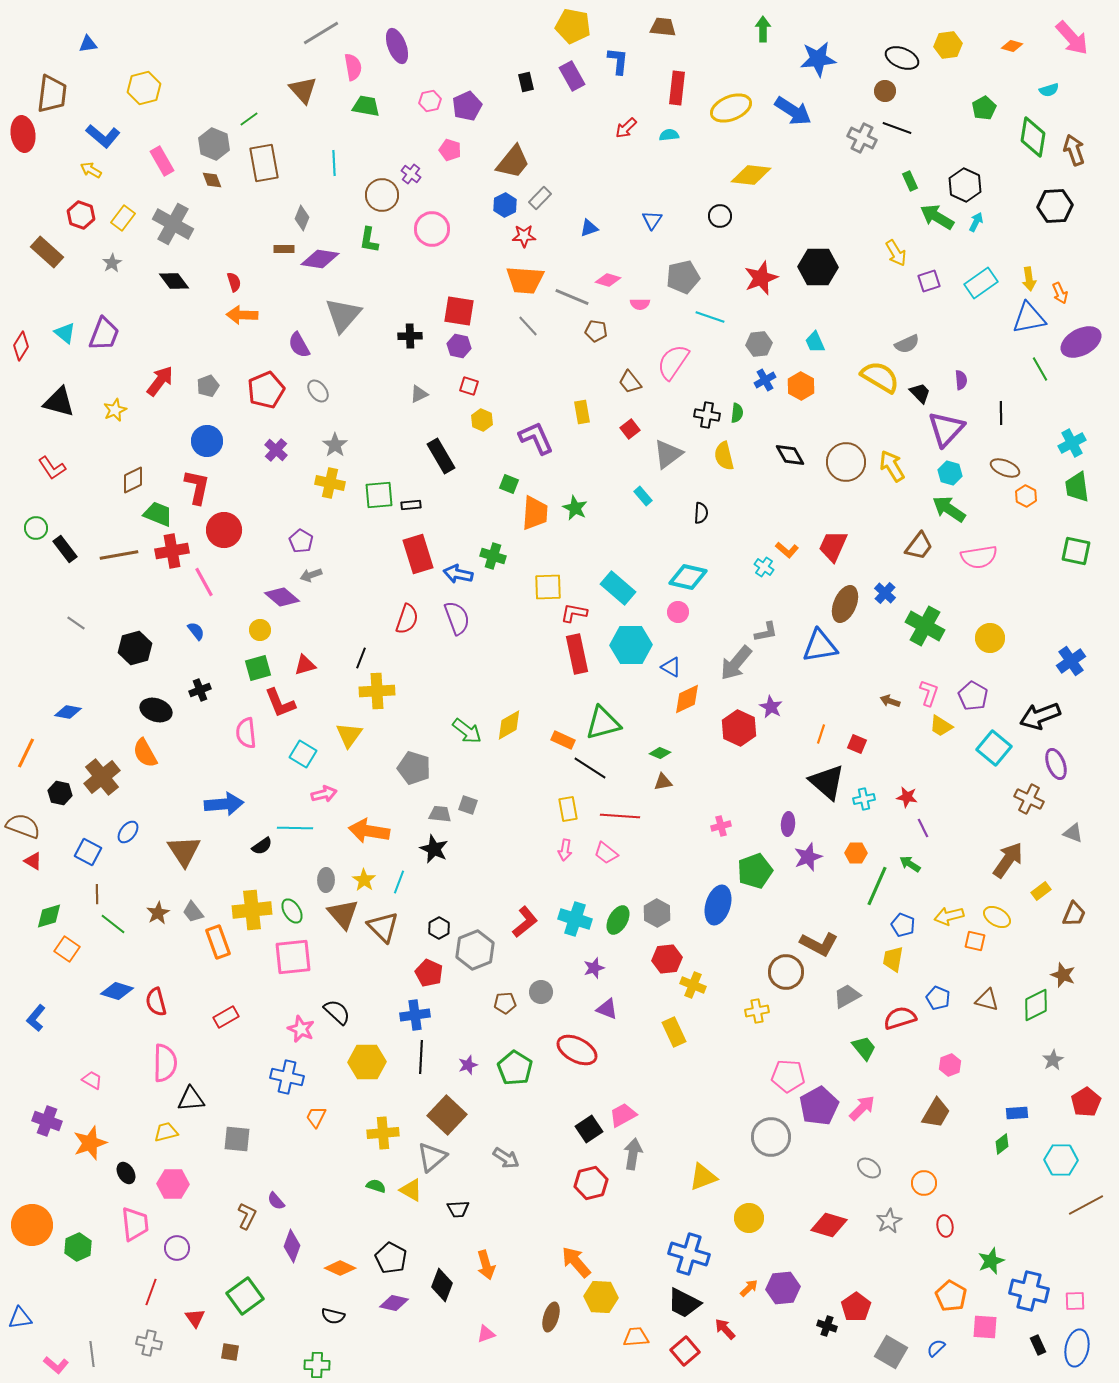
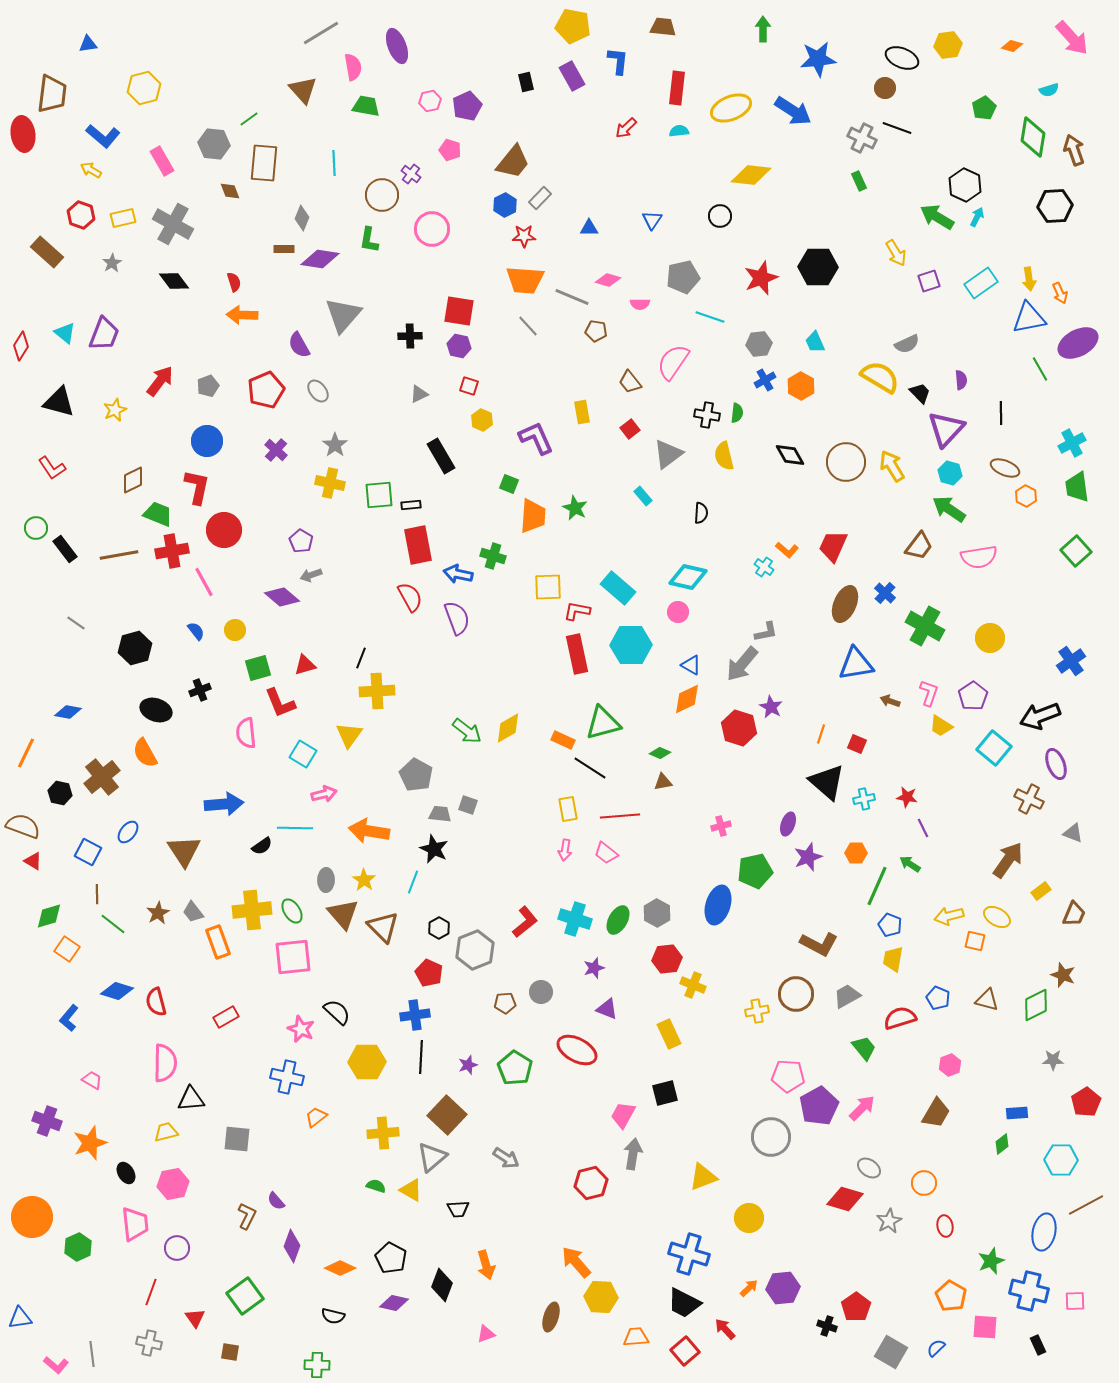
brown circle at (885, 91): moved 3 px up
cyan semicircle at (669, 135): moved 10 px right, 4 px up
gray hexagon at (214, 144): rotated 16 degrees counterclockwise
brown rectangle at (264, 163): rotated 15 degrees clockwise
brown diamond at (212, 180): moved 18 px right, 11 px down
green rectangle at (910, 181): moved 51 px left
yellow rectangle at (123, 218): rotated 40 degrees clockwise
cyan arrow at (976, 222): moved 1 px right, 5 px up
blue triangle at (589, 228): rotated 18 degrees clockwise
purple ellipse at (1081, 342): moved 3 px left, 1 px down
orange trapezoid at (535, 513): moved 2 px left, 3 px down
green square at (1076, 551): rotated 36 degrees clockwise
red rectangle at (418, 554): moved 9 px up; rotated 6 degrees clockwise
red L-shape at (574, 613): moved 3 px right, 2 px up
red semicircle at (407, 619): moved 3 px right, 22 px up; rotated 48 degrees counterclockwise
yellow circle at (260, 630): moved 25 px left
blue triangle at (820, 646): moved 36 px right, 18 px down
gray arrow at (736, 663): moved 6 px right, 1 px down
blue triangle at (671, 667): moved 20 px right, 2 px up
purple pentagon at (973, 696): rotated 8 degrees clockwise
yellow diamond at (509, 725): moved 1 px left, 3 px down
red hexagon at (739, 728): rotated 8 degrees counterclockwise
gray pentagon at (414, 768): moved 2 px right, 7 px down; rotated 12 degrees clockwise
red line at (620, 816): rotated 9 degrees counterclockwise
purple ellipse at (788, 824): rotated 15 degrees clockwise
green pentagon at (755, 871): rotated 8 degrees clockwise
cyan line at (399, 882): moved 14 px right
blue pentagon at (903, 925): moved 13 px left
brown circle at (786, 972): moved 10 px right, 22 px down
blue L-shape at (36, 1018): moved 33 px right
yellow rectangle at (674, 1032): moved 5 px left, 2 px down
gray star at (1053, 1060): rotated 30 degrees clockwise
pink trapezoid at (623, 1115): rotated 32 degrees counterclockwise
orange trapezoid at (316, 1117): rotated 25 degrees clockwise
black square at (589, 1129): moved 76 px right, 36 px up; rotated 20 degrees clockwise
pink hexagon at (173, 1184): rotated 12 degrees counterclockwise
orange circle at (32, 1225): moved 8 px up
red diamond at (829, 1225): moved 16 px right, 26 px up
blue ellipse at (1077, 1348): moved 33 px left, 116 px up
